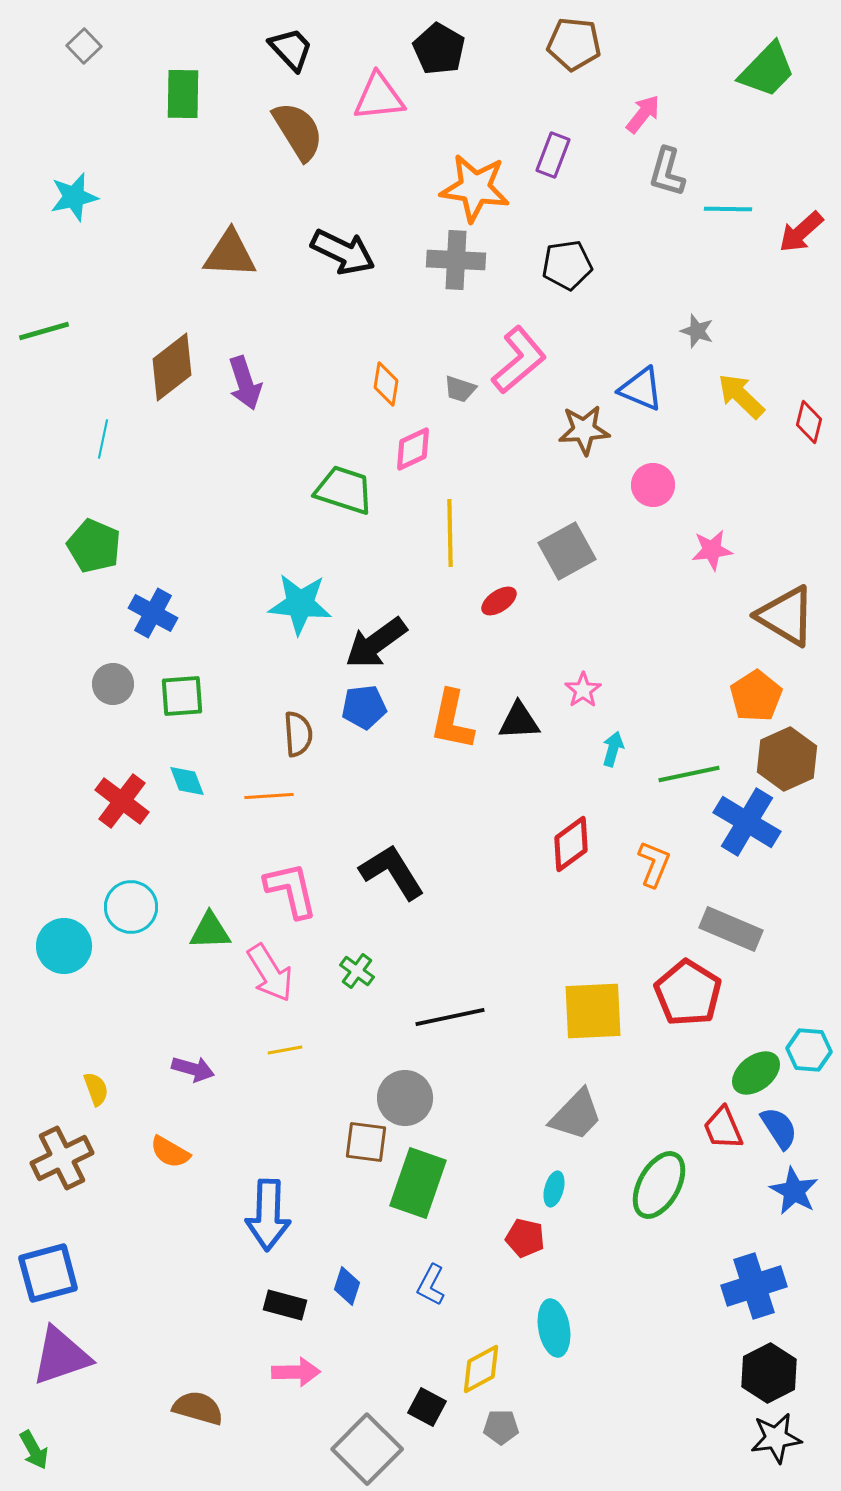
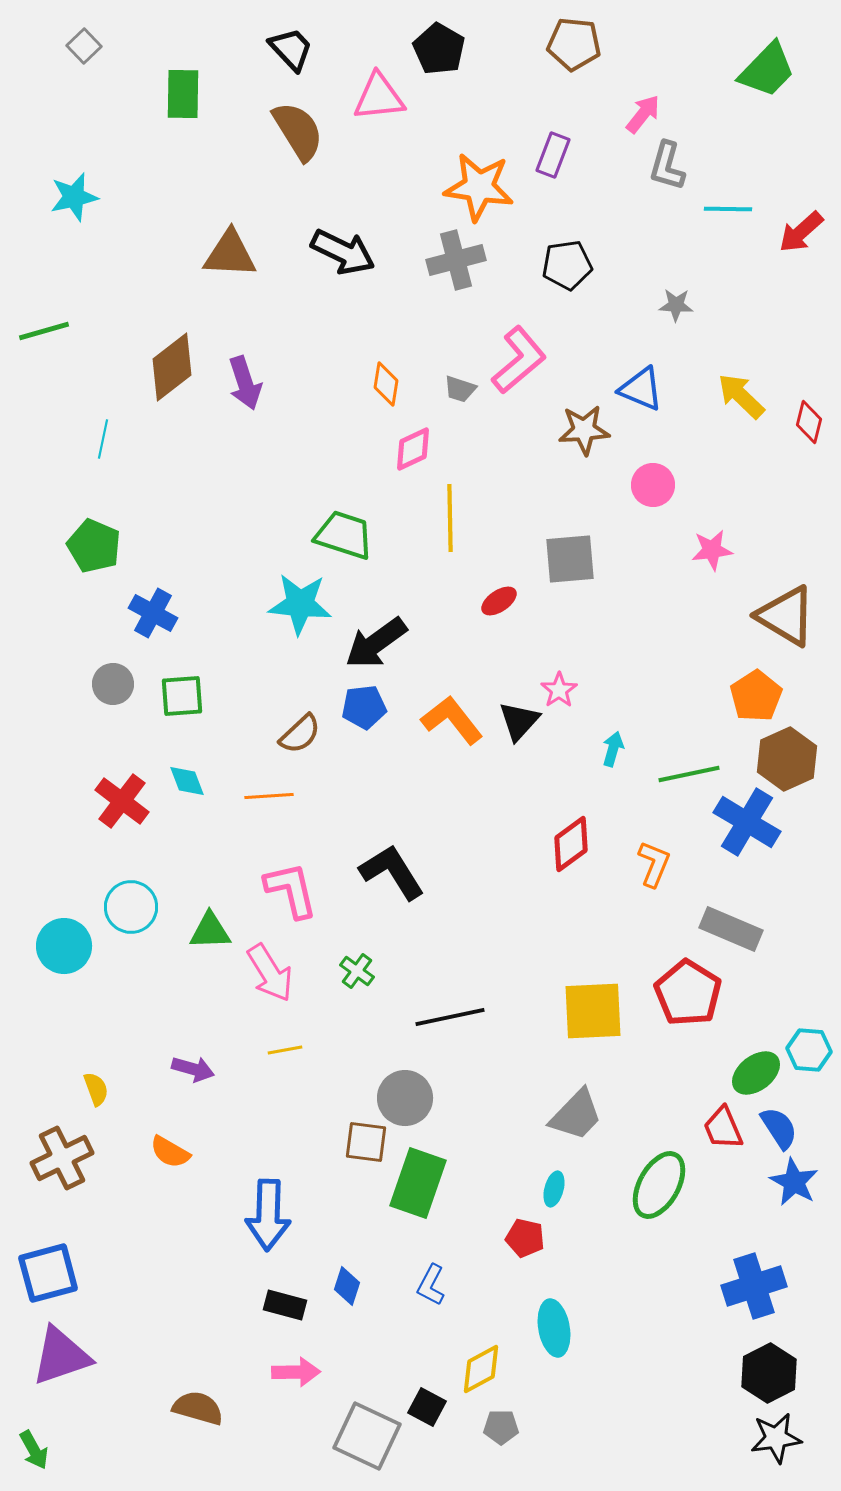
gray L-shape at (667, 172): moved 6 px up
orange star at (475, 188): moved 4 px right, 1 px up
gray cross at (456, 260): rotated 18 degrees counterclockwise
gray star at (697, 331): moved 21 px left, 26 px up; rotated 16 degrees counterclockwise
green trapezoid at (344, 490): moved 45 px down
yellow line at (450, 533): moved 15 px up
gray square at (567, 551): moved 3 px right, 8 px down; rotated 24 degrees clockwise
pink star at (583, 690): moved 24 px left
orange L-shape at (452, 720): rotated 130 degrees clockwise
black triangle at (519, 721): rotated 45 degrees counterclockwise
brown semicircle at (298, 734): moved 2 px right; rotated 51 degrees clockwise
blue star at (794, 1191): moved 9 px up
gray square at (367, 1449): moved 13 px up; rotated 20 degrees counterclockwise
